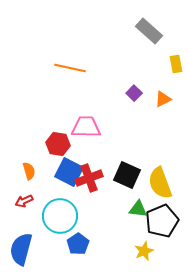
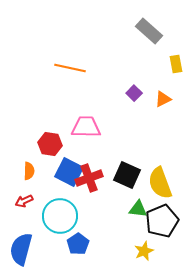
red hexagon: moved 8 px left
orange semicircle: rotated 18 degrees clockwise
